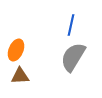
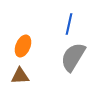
blue line: moved 2 px left, 1 px up
orange ellipse: moved 7 px right, 4 px up
